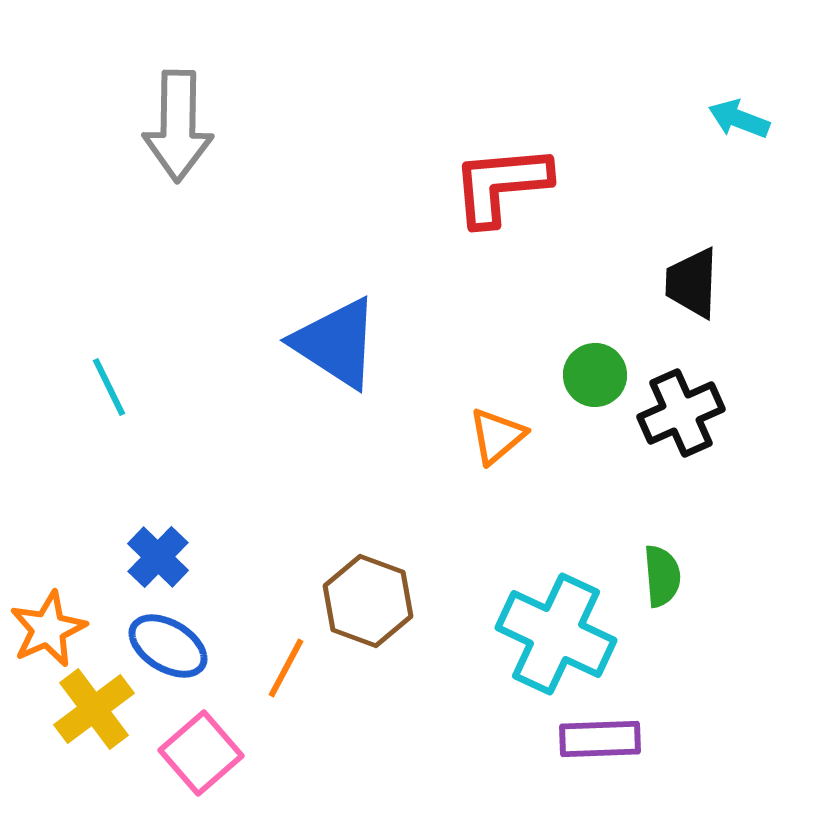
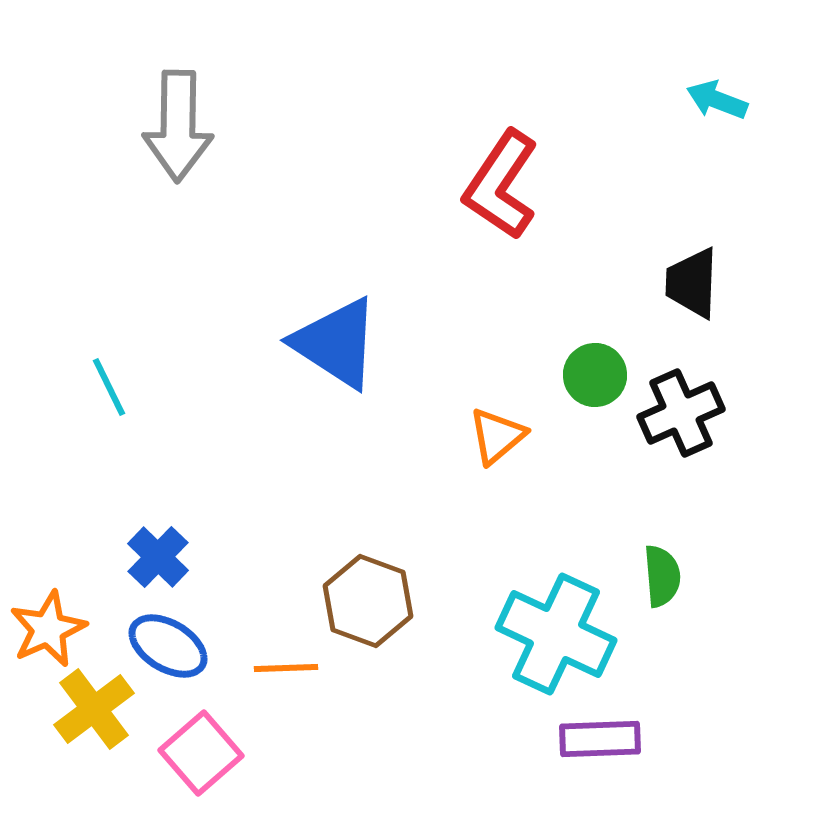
cyan arrow: moved 22 px left, 19 px up
red L-shape: rotated 51 degrees counterclockwise
orange line: rotated 60 degrees clockwise
